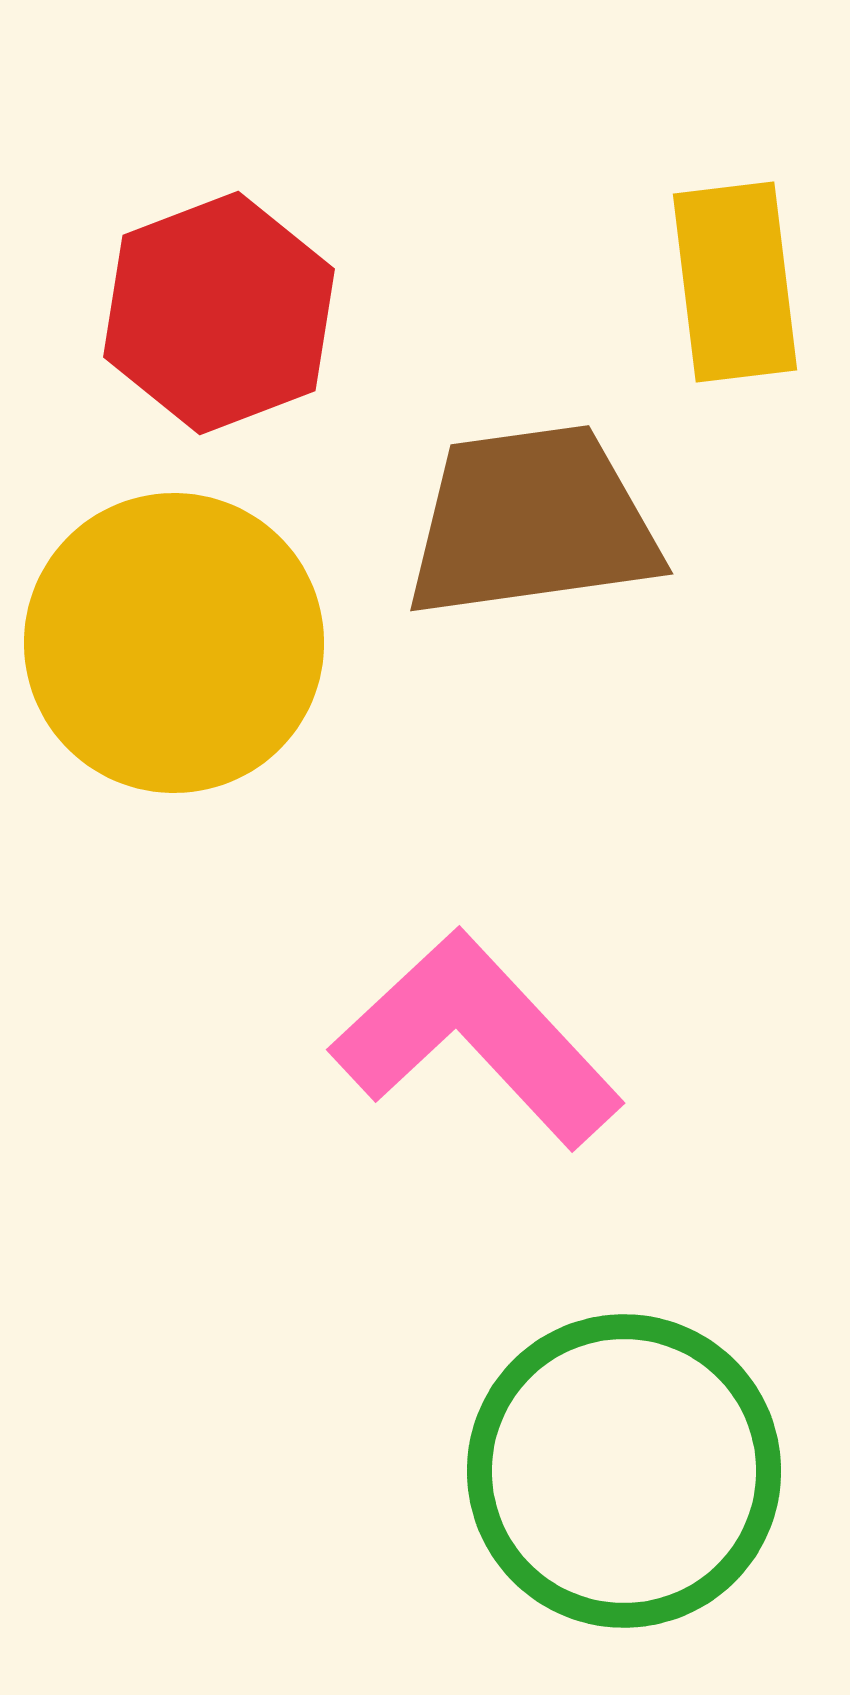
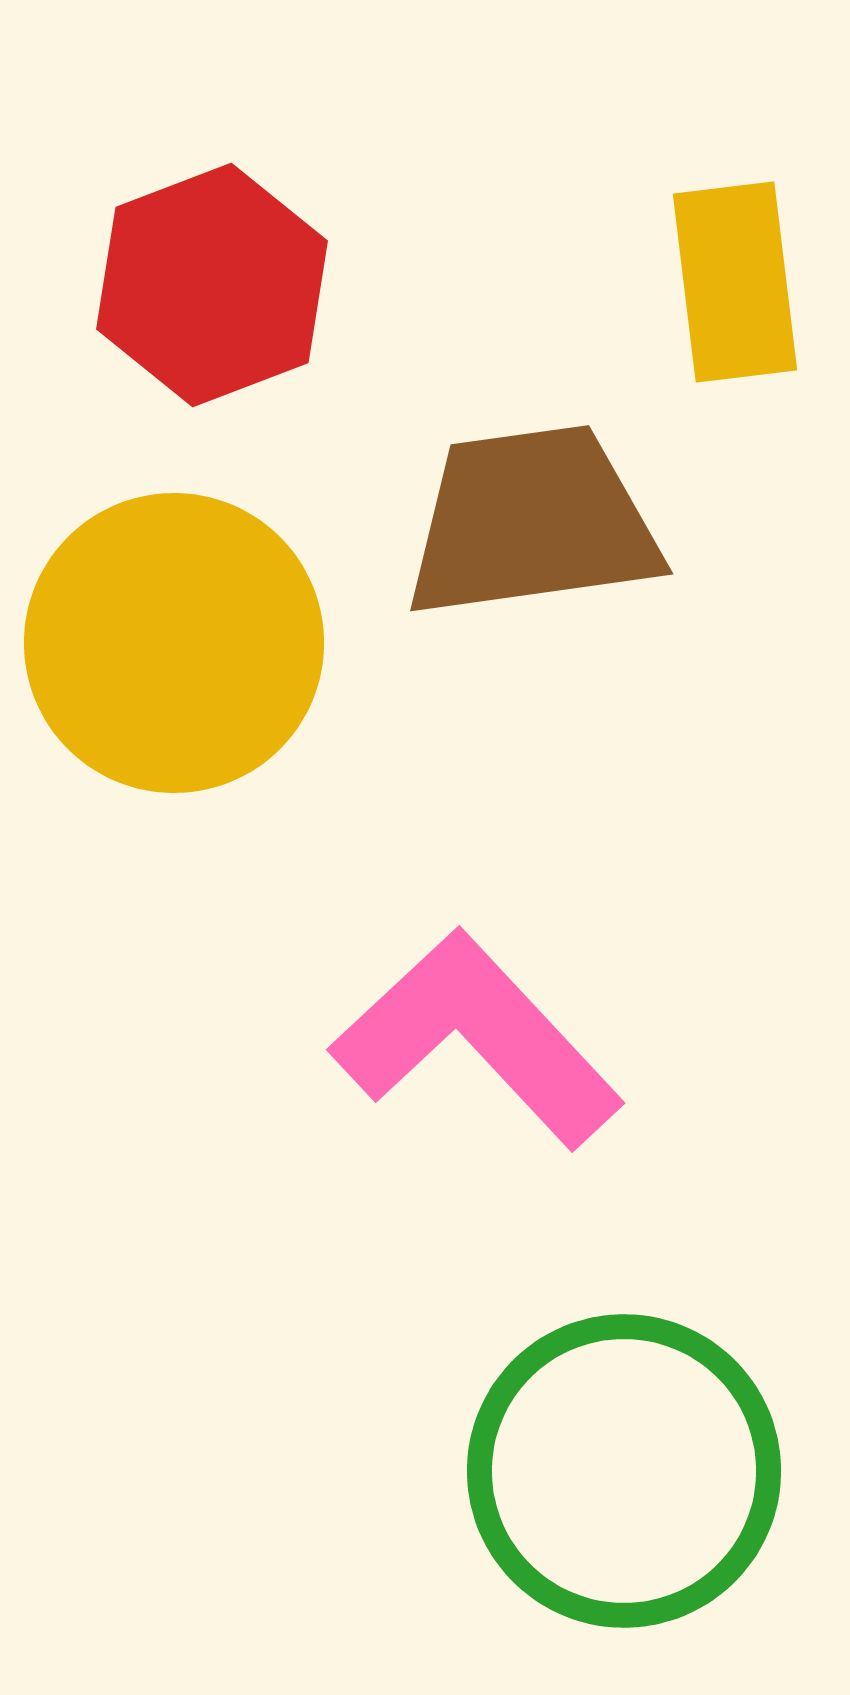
red hexagon: moved 7 px left, 28 px up
